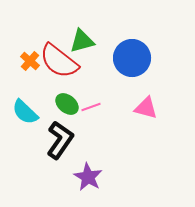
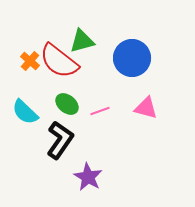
pink line: moved 9 px right, 4 px down
